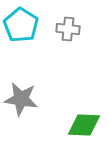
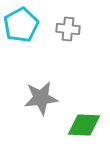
cyan pentagon: rotated 12 degrees clockwise
gray star: moved 20 px right, 1 px up; rotated 16 degrees counterclockwise
